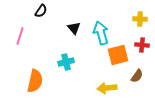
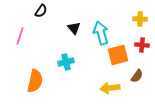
yellow arrow: moved 3 px right
